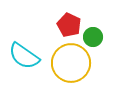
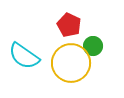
green circle: moved 9 px down
